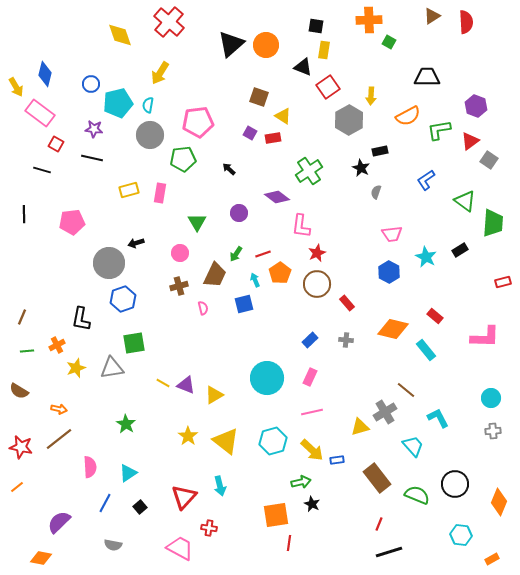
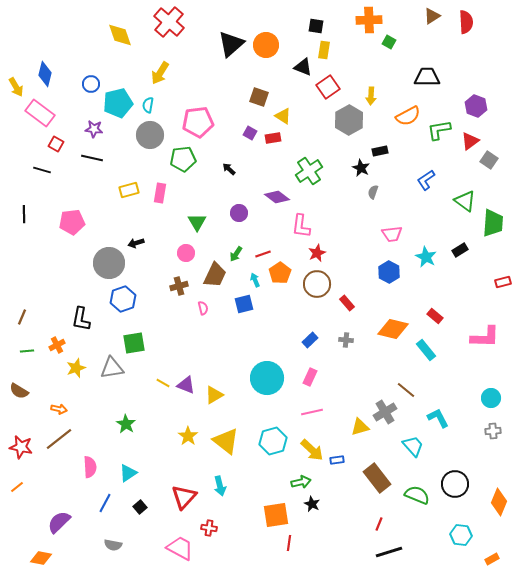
gray semicircle at (376, 192): moved 3 px left
pink circle at (180, 253): moved 6 px right
